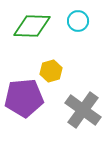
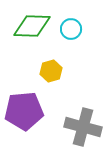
cyan circle: moved 7 px left, 8 px down
purple pentagon: moved 13 px down
gray cross: moved 17 px down; rotated 21 degrees counterclockwise
